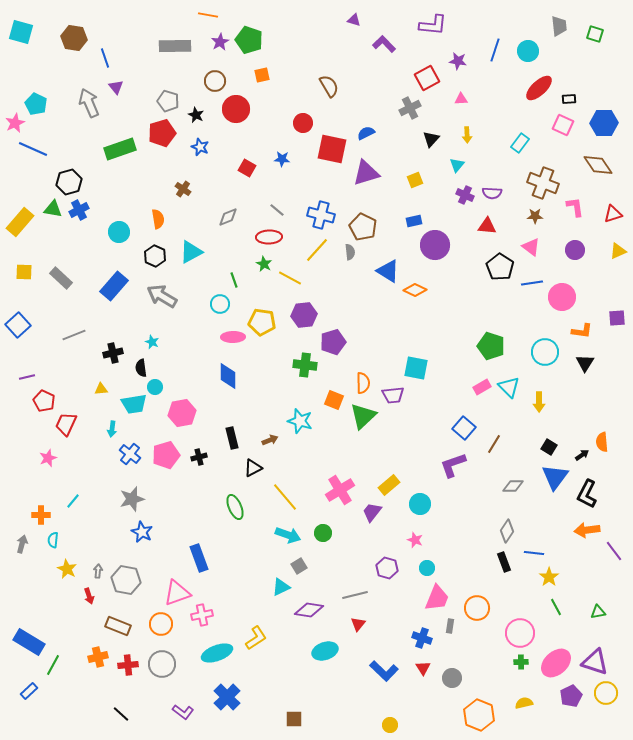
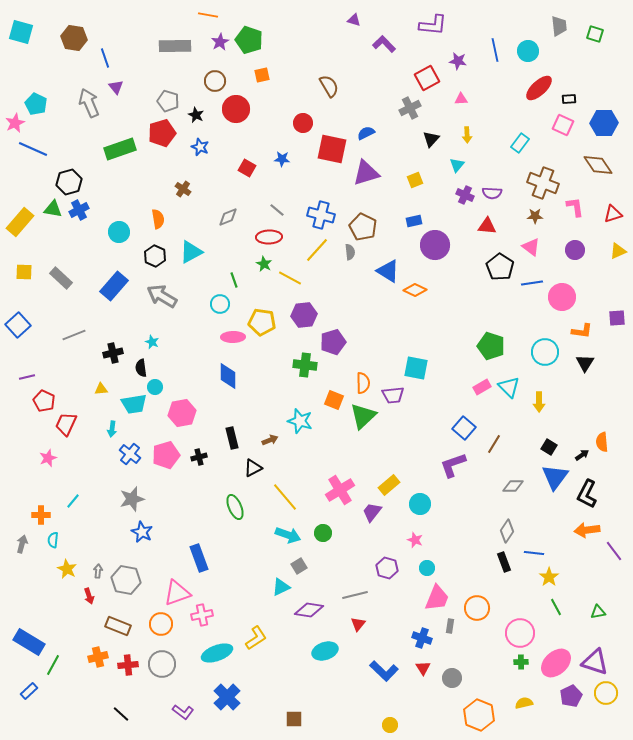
blue line at (495, 50): rotated 30 degrees counterclockwise
